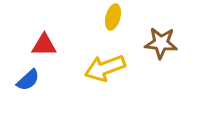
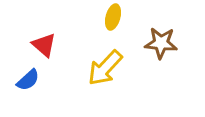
red triangle: rotated 40 degrees clockwise
yellow arrow: rotated 27 degrees counterclockwise
